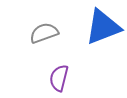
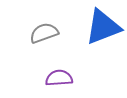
purple semicircle: rotated 72 degrees clockwise
